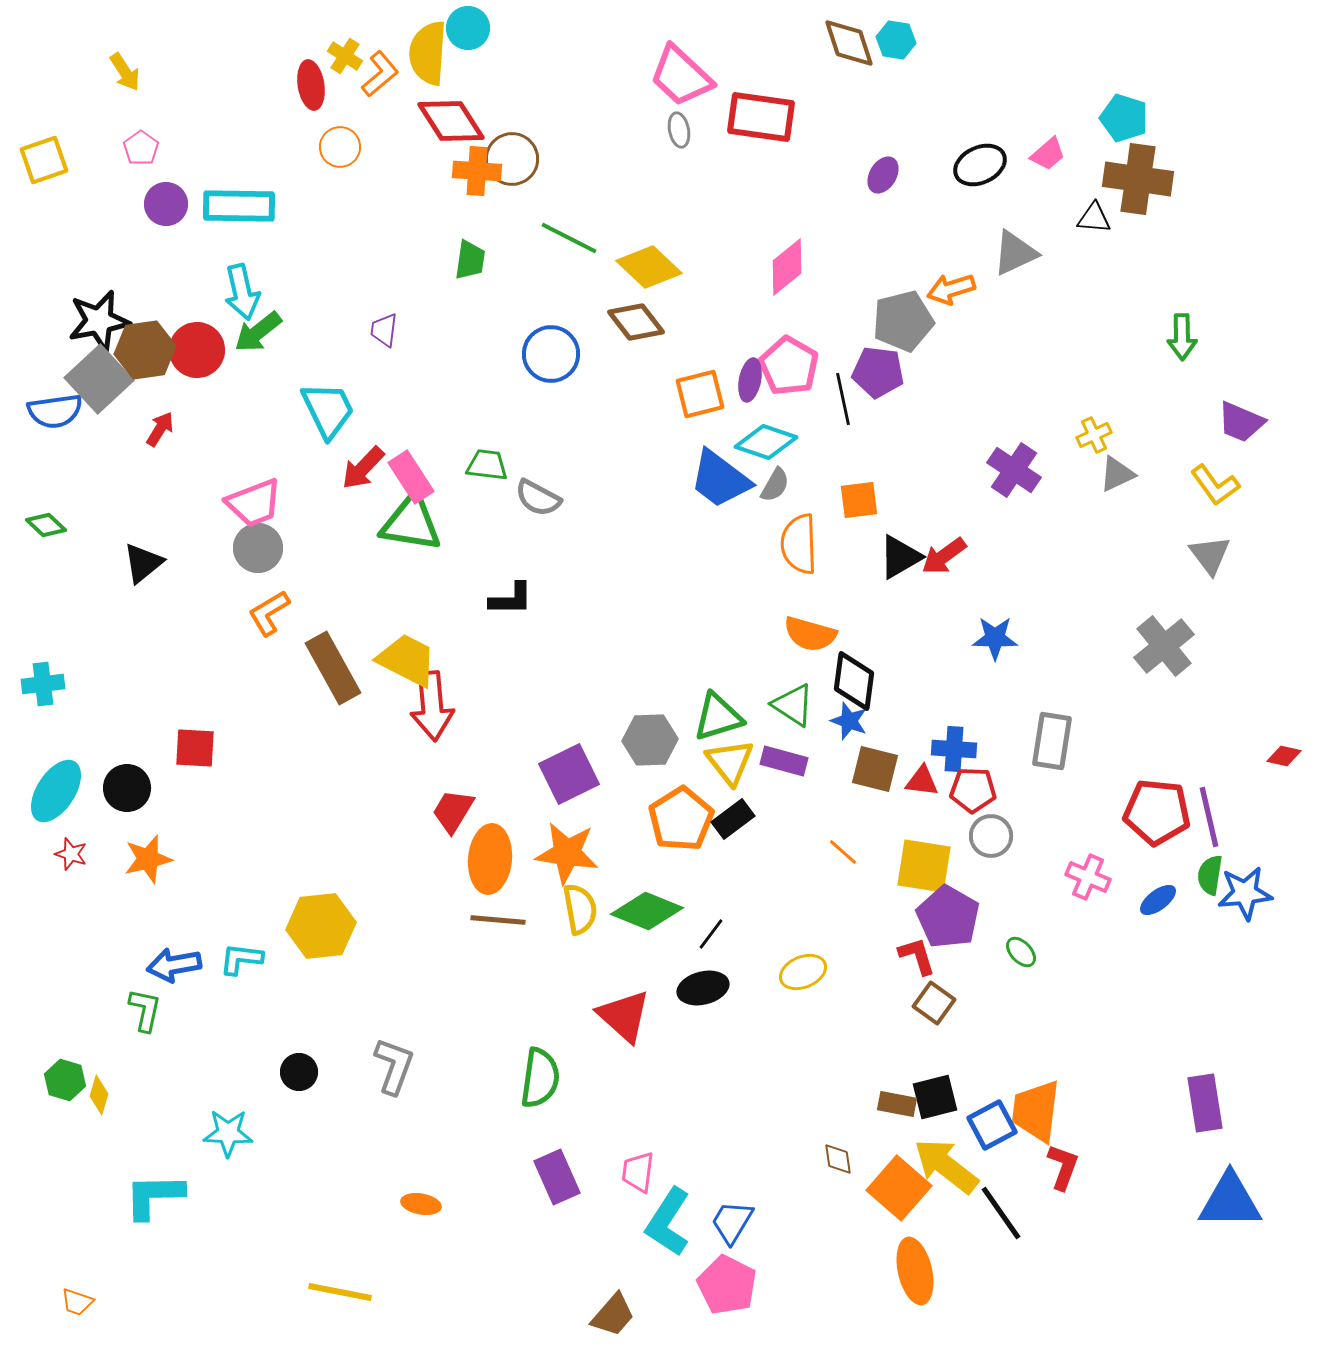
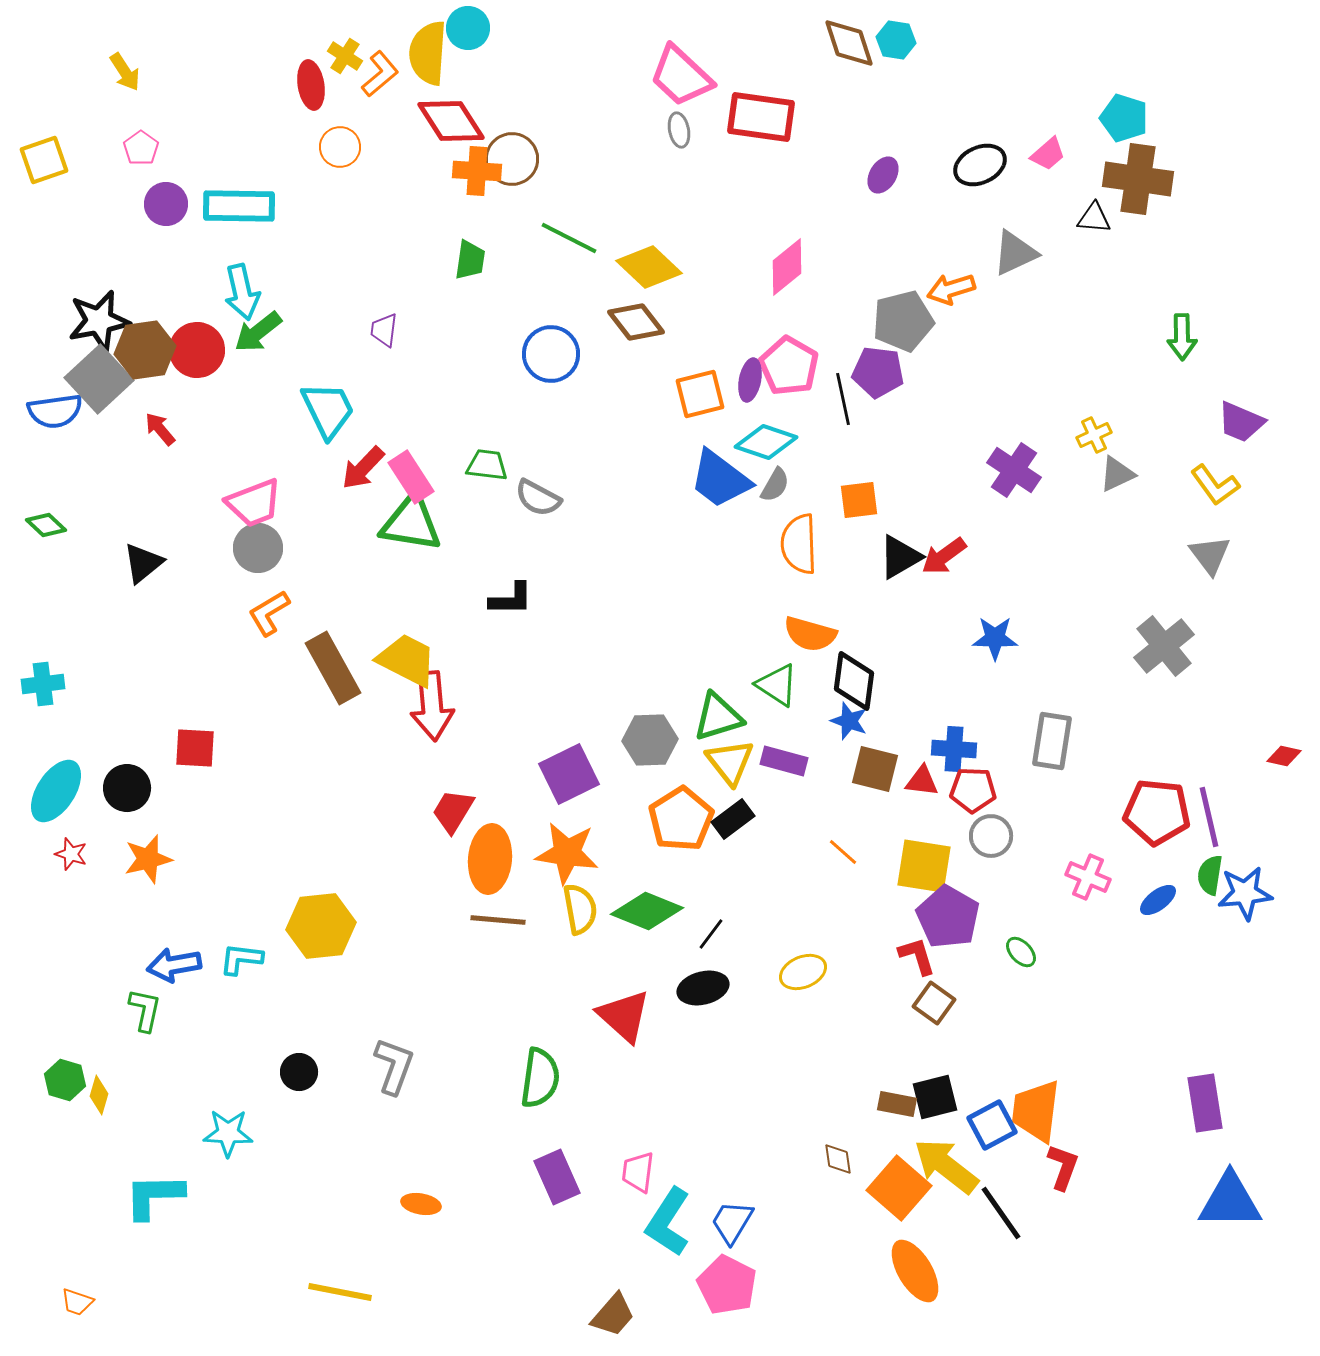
red arrow at (160, 429): rotated 72 degrees counterclockwise
green triangle at (793, 705): moved 16 px left, 20 px up
orange ellipse at (915, 1271): rotated 18 degrees counterclockwise
